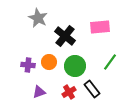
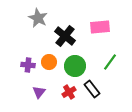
purple triangle: rotated 32 degrees counterclockwise
